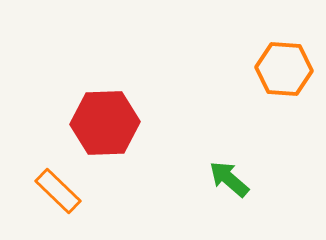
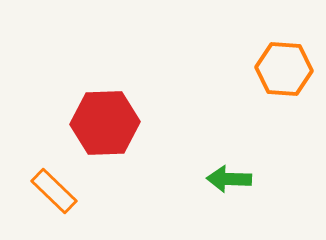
green arrow: rotated 39 degrees counterclockwise
orange rectangle: moved 4 px left
